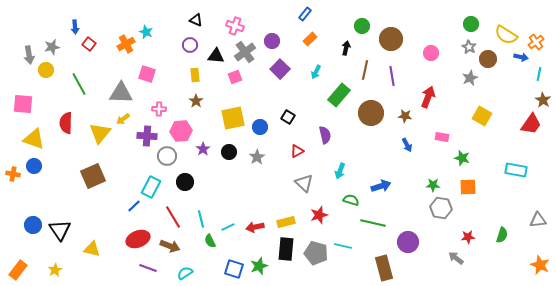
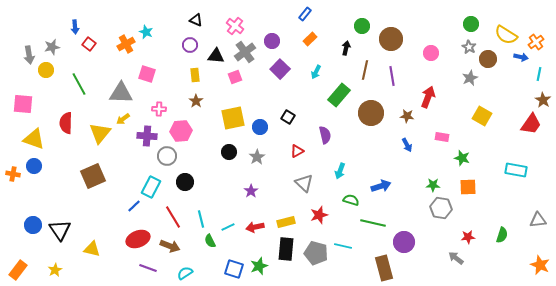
pink cross at (235, 26): rotated 18 degrees clockwise
brown star at (405, 116): moved 2 px right
purple star at (203, 149): moved 48 px right, 42 px down
purple circle at (408, 242): moved 4 px left
